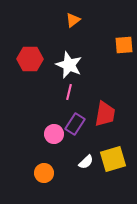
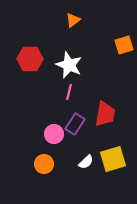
orange square: rotated 12 degrees counterclockwise
orange circle: moved 9 px up
